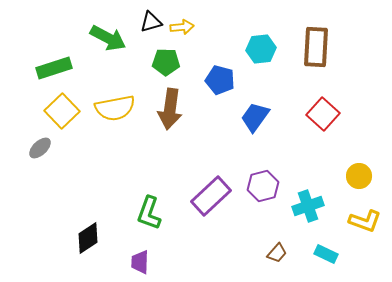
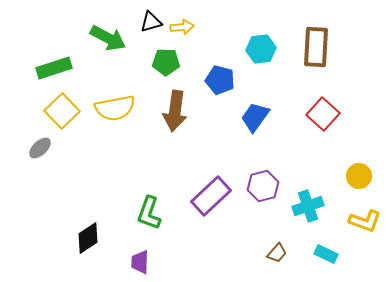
brown arrow: moved 5 px right, 2 px down
